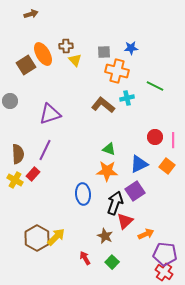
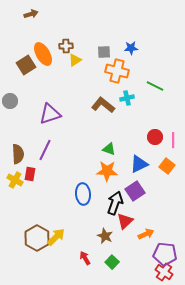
yellow triangle: rotated 40 degrees clockwise
red rectangle: moved 3 px left; rotated 32 degrees counterclockwise
